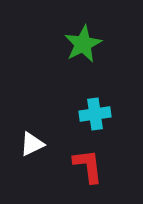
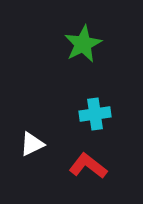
red L-shape: rotated 45 degrees counterclockwise
